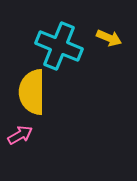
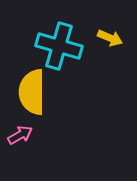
yellow arrow: moved 1 px right
cyan cross: rotated 6 degrees counterclockwise
